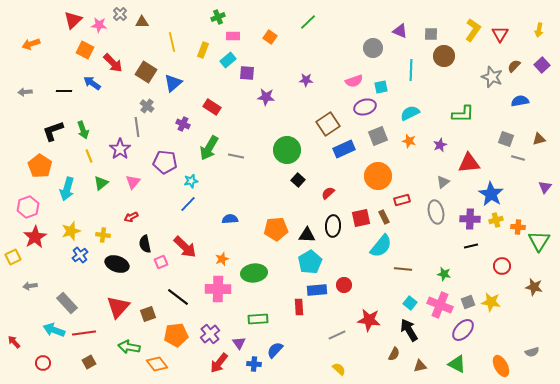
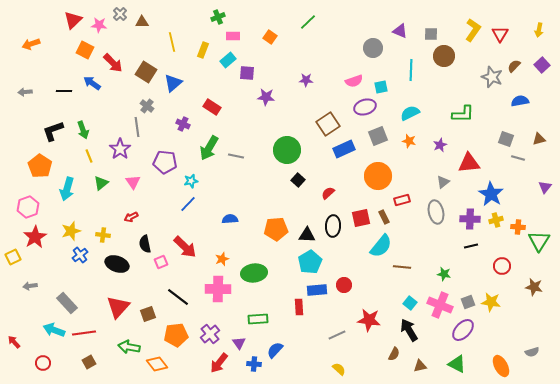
pink triangle at (133, 182): rotated 14 degrees counterclockwise
brown line at (403, 269): moved 1 px left, 2 px up
